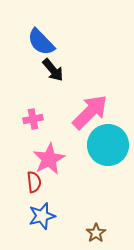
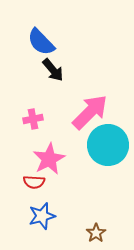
red semicircle: rotated 100 degrees clockwise
